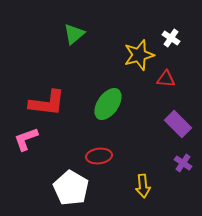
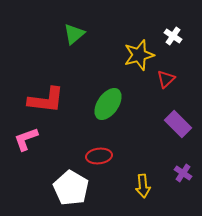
white cross: moved 2 px right, 2 px up
red triangle: rotated 48 degrees counterclockwise
red L-shape: moved 1 px left, 3 px up
purple cross: moved 10 px down
